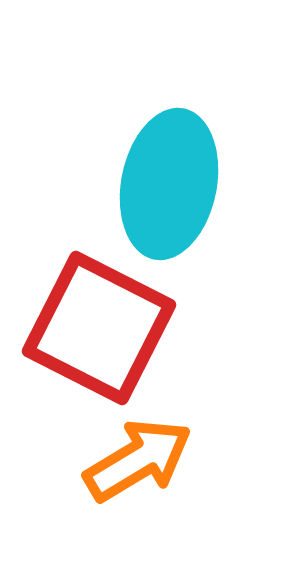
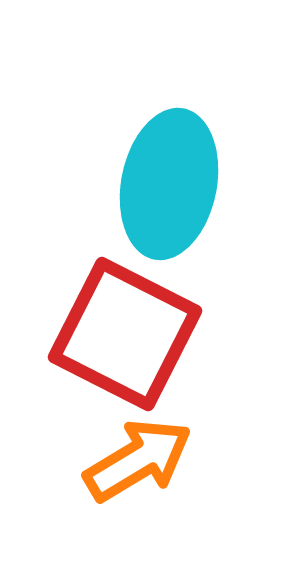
red square: moved 26 px right, 6 px down
